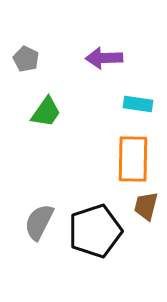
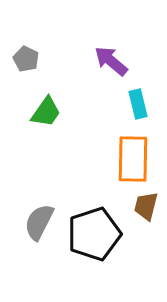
purple arrow: moved 7 px right, 3 px down; rotated 42 degrees clockwise
cyan rectangle: rotated 68 degrees clockwise
black pentagon: moved 1 px left, 3 px down
